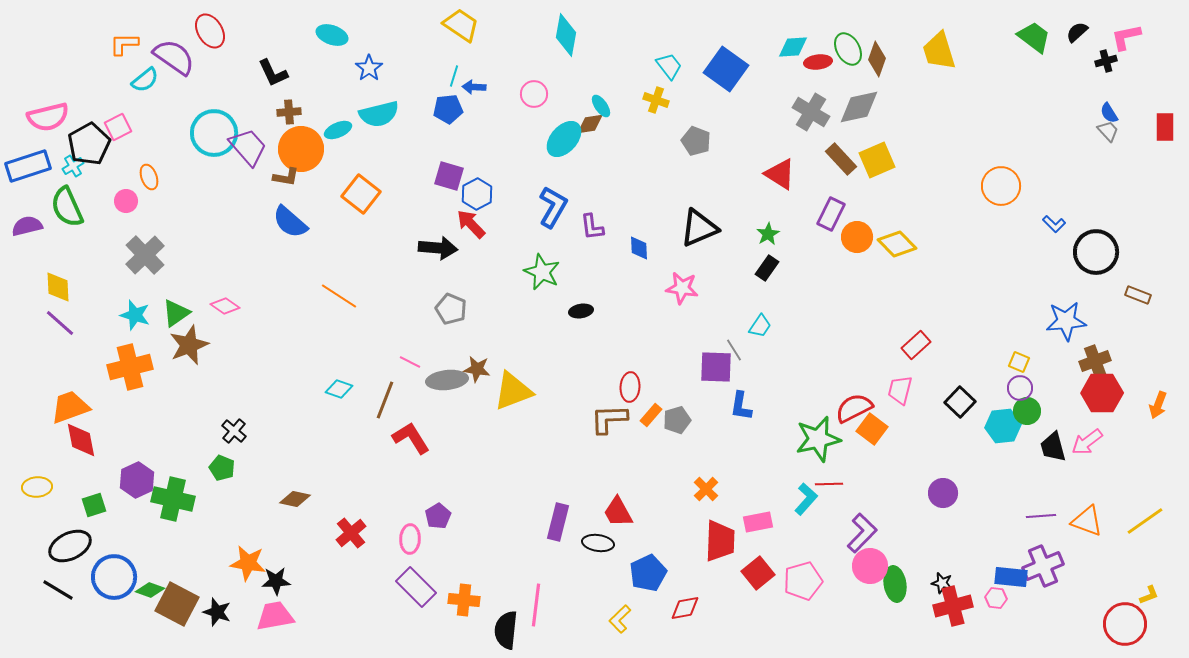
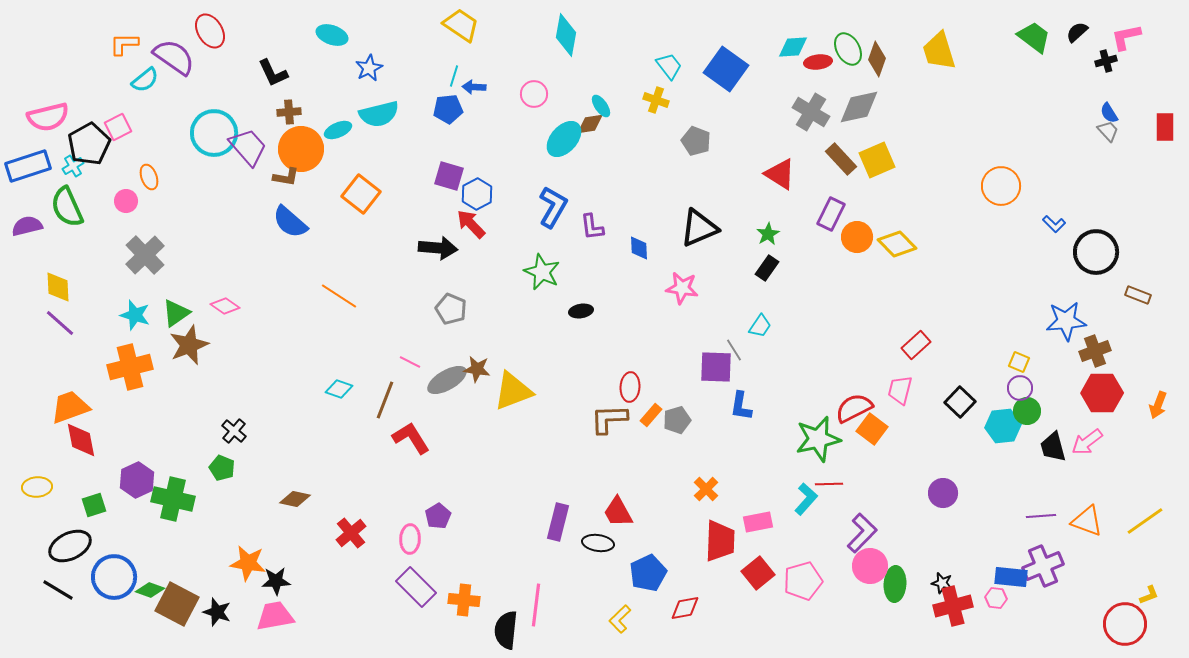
blue star at (369, 68): rotated 8 degrees clockwise
brown cross at (1095, 361): moved 10 px up
gray ellipse at (447, 380): rotated 24 degrees counterclockwise
green ellipse at (895, 584): rotated 12 degrees clockwise
